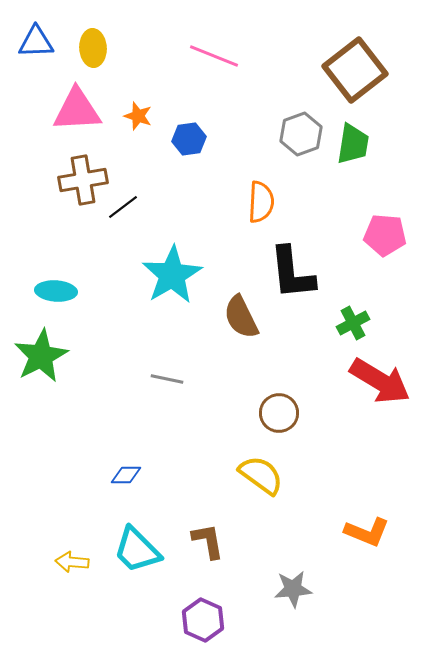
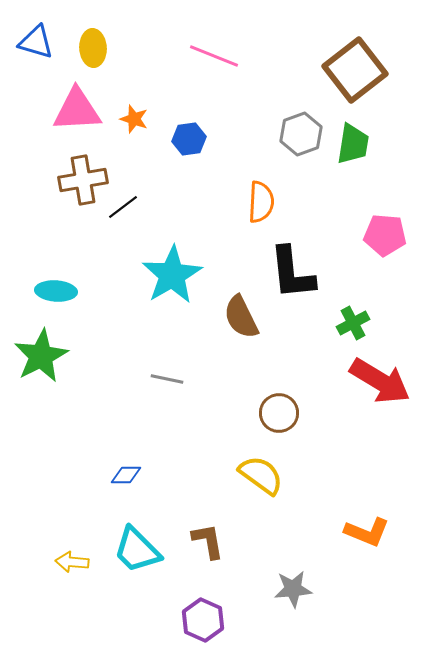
blue triangle: rotated 18 degrees clockwise
orange star: moved 4 px left, 3 px down
